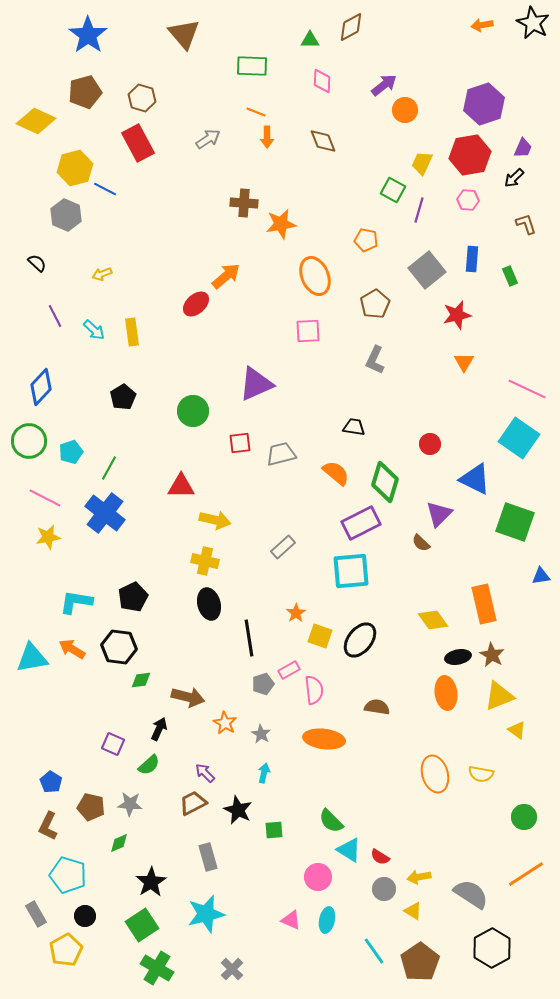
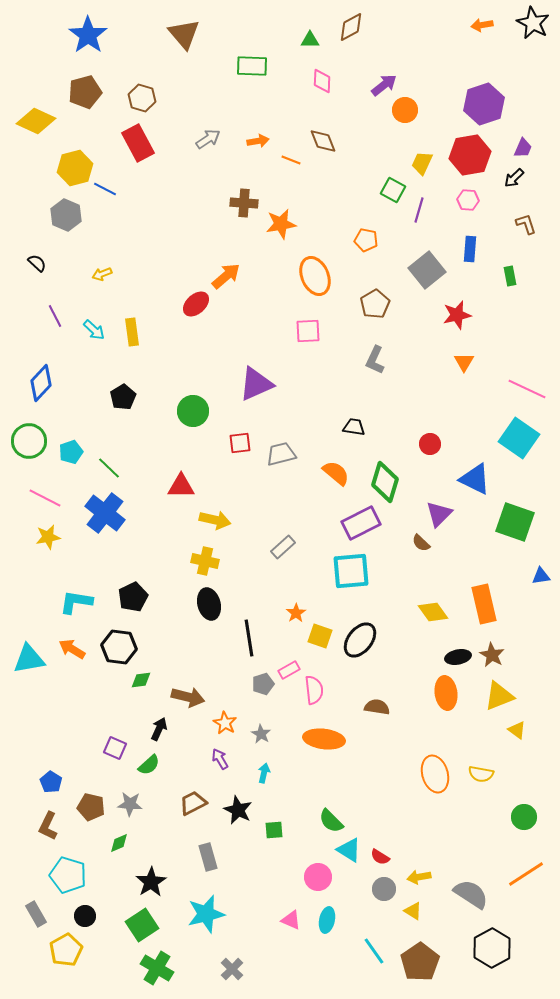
orange line at (256, 112): moved 35 px right, 48 px down
orange arrow at (267, 137): moved 9 px left, 4 px down; rotated 100 degrees counterclockwise
blue rectangle at (472, 259): moved 2 px left, 10 px up
green rectangle at (510, 276): rotated 12 degrees clockwise
blue diamond at (41, 387): moved 4 px up
green line at (109, 468): rotated 75 degrees counterclockwise
yellow diamond at (433, 620): moved 8 px up
cyan triangle at (32, 658): moved 3 px left, 1 px down
purple square at (113, 744): moved 2 px right, 4 px down
purple arrow at (205, 773): moved 15 px right, 14 px up; rotated 15 degrees clockwise
